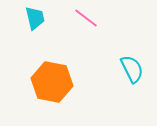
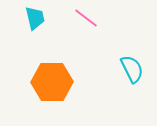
orange hexagon: rotated 12 degrees counterclockwise
